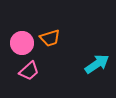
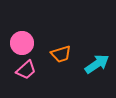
orange trapezoid: moved 11 px right, 16 px down
pink trapezoid: moved 3 px left, 1 px up
